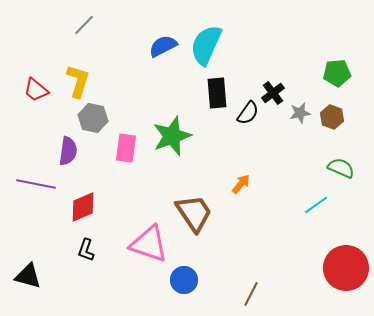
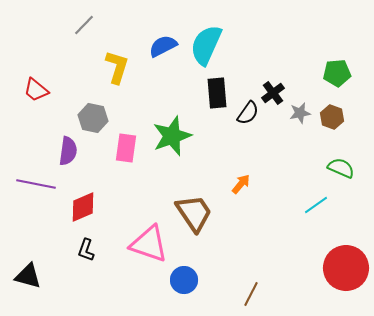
yellow L-shape: moved 39 px right, 14 px up
